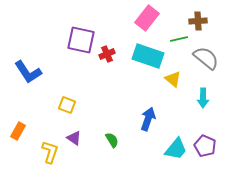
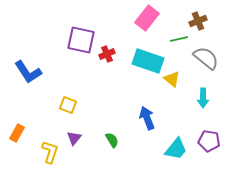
brown cross: rotated 18 degrees counterclockwise
cyan rectangle: moved 5 px down
yellow triangle: moved 1 px left
yellow square: moved 1 px right
blue arrow: moved 1 px left, 1 px up; rotated 40 degrees counterclockwise
orange rectangle: moved 1 px left, 2 px down
purple triangle: rotated 35 degrees clockwise
purple pentagon: moved 4 px right, 5 px up; rotated 15 degrees counterclockwise
